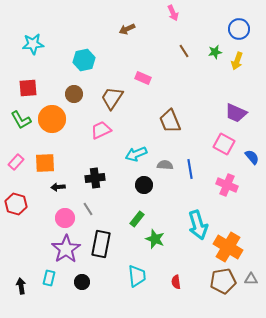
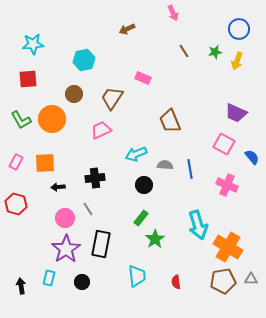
red square at (28, 88): moved 9 px up
pink rectangle at (16, 162): rotated 14 degrees counterclockwise
green rectangle at (137, 219): moved 4 px right, 1 px up
green star at (155, 239): rotated 18 degrees clockwise
